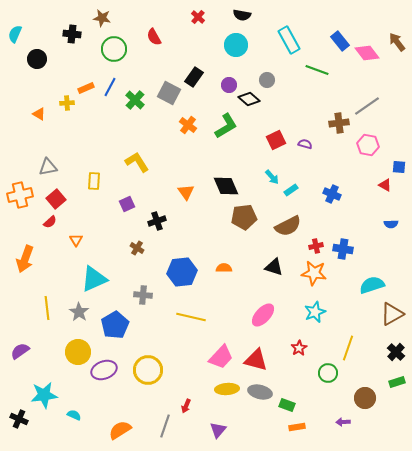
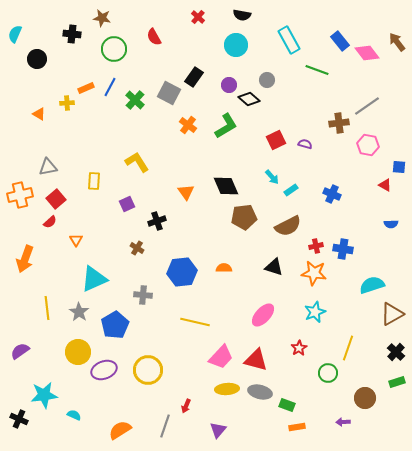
yellow line at (191, 317): moved 4 px right, 5 px down
